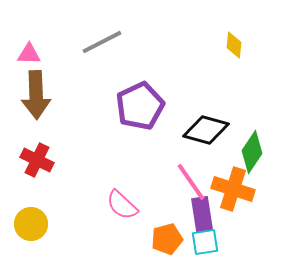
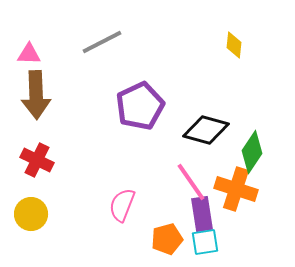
orange cross: moved 3 px right
pink semicircle: rotated 68 degrees clockwise
yellow circle: moved 10 px up
